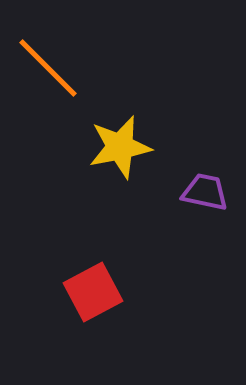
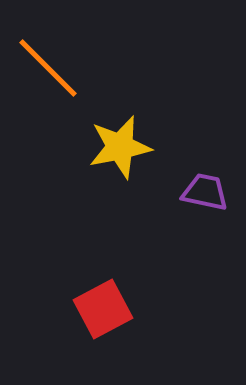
red square: moved 10 px right, 17 px down
